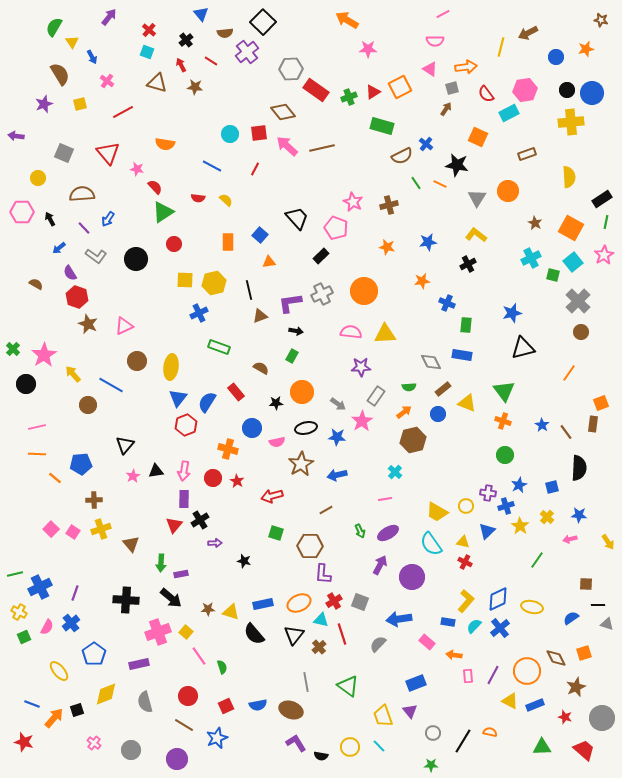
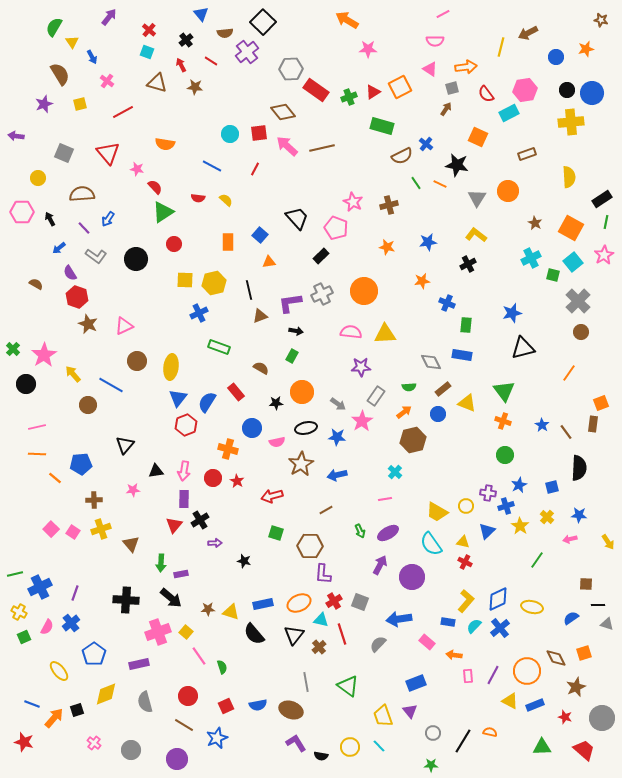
pink star at (133, 476): moved 14 px down; rotated 24 degrees clockwise
